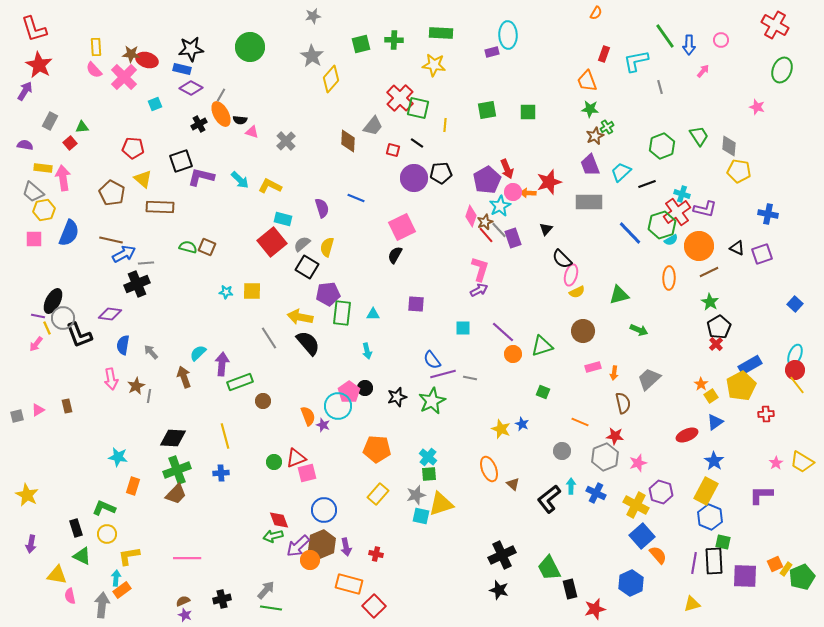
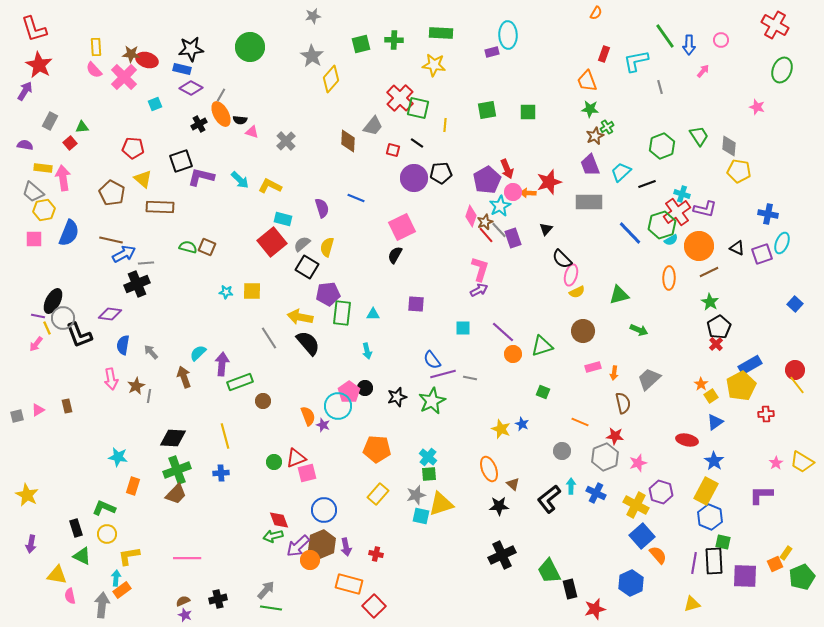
cyan ellipse at (795, 355): moved 13 px left, 112 px up
red ellipse at (687, 435): moved 5 px down; rotated 35 degrees clockwise
green trapezoid at (549, 568): moved 3 px down
yellow rectangle at (786, 569): moved 16 px up
black star at (499, 590): moved 84 px up; rotated 18 degrees counterclockwise
black cross at (222, 599): moved 4 px left
